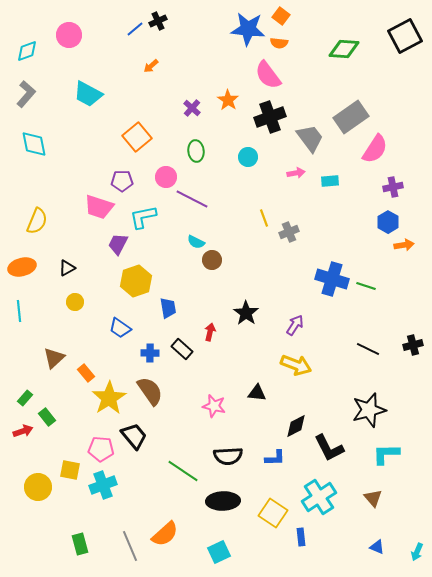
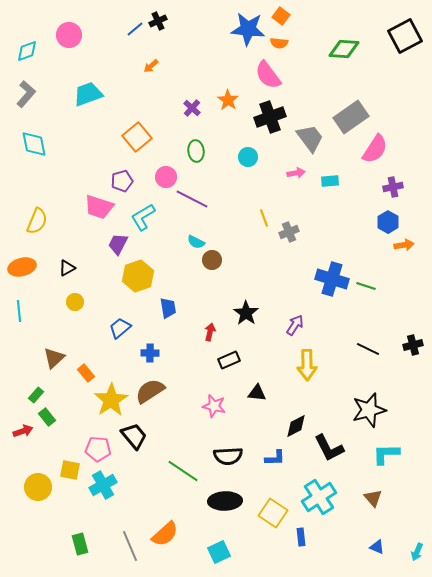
cyan trapezoid at (88, 94): rotated 132 degrees clockwise
purple pentagon at (122, 181): rotated 15 degrees counterclockwise
cyan L-shape at (143, 217): rotated 20 degrees counterclockwise
yellow hexagon at (136, 281): moved 2 px right, 5 px up
blue trapezoid at (120, 328): rotated 105 degrees clockwise
black rectangle at (182, 349): moved 47 px right, 11 px down; rotated 65 degrees counterclockwise
yellow arrow at (296, 365): moved 11 px right; rotated 68 degrees clockwise
brown semicircle at (150, 391): rotated 88 degrees counterclockwise
green rectangle at (25, 398): moved 11 px right, 3 px up
yellow star at (109, 398): moved 2 px right, 2 px down
pink pentagon at (101, 449): moved 3 px left
cyan cross at (103, 485): rotated 8 degrees counterclockwise
black ellipse at (223, 501): moved 2 px right
